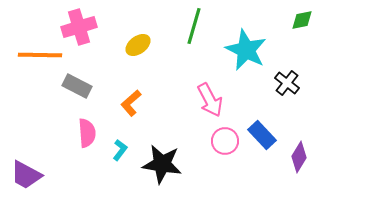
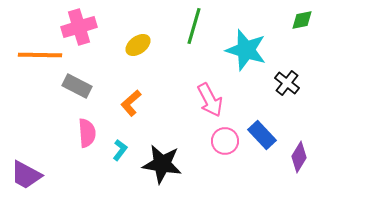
cyan star: rotated 9 degrees counterclockwise
